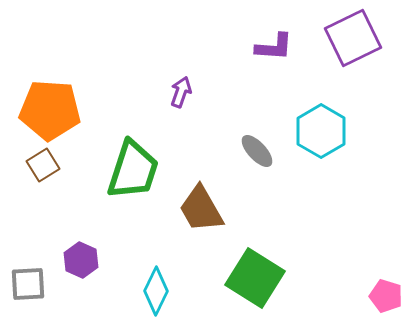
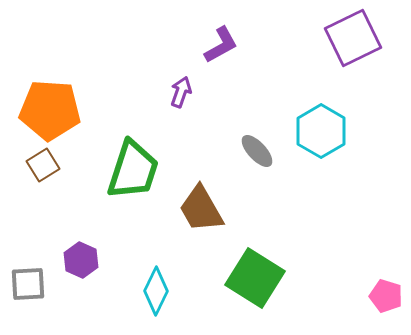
purple L-shape: moved 53 px left, 2 px up; rotated 33 degrees counterclockwise
